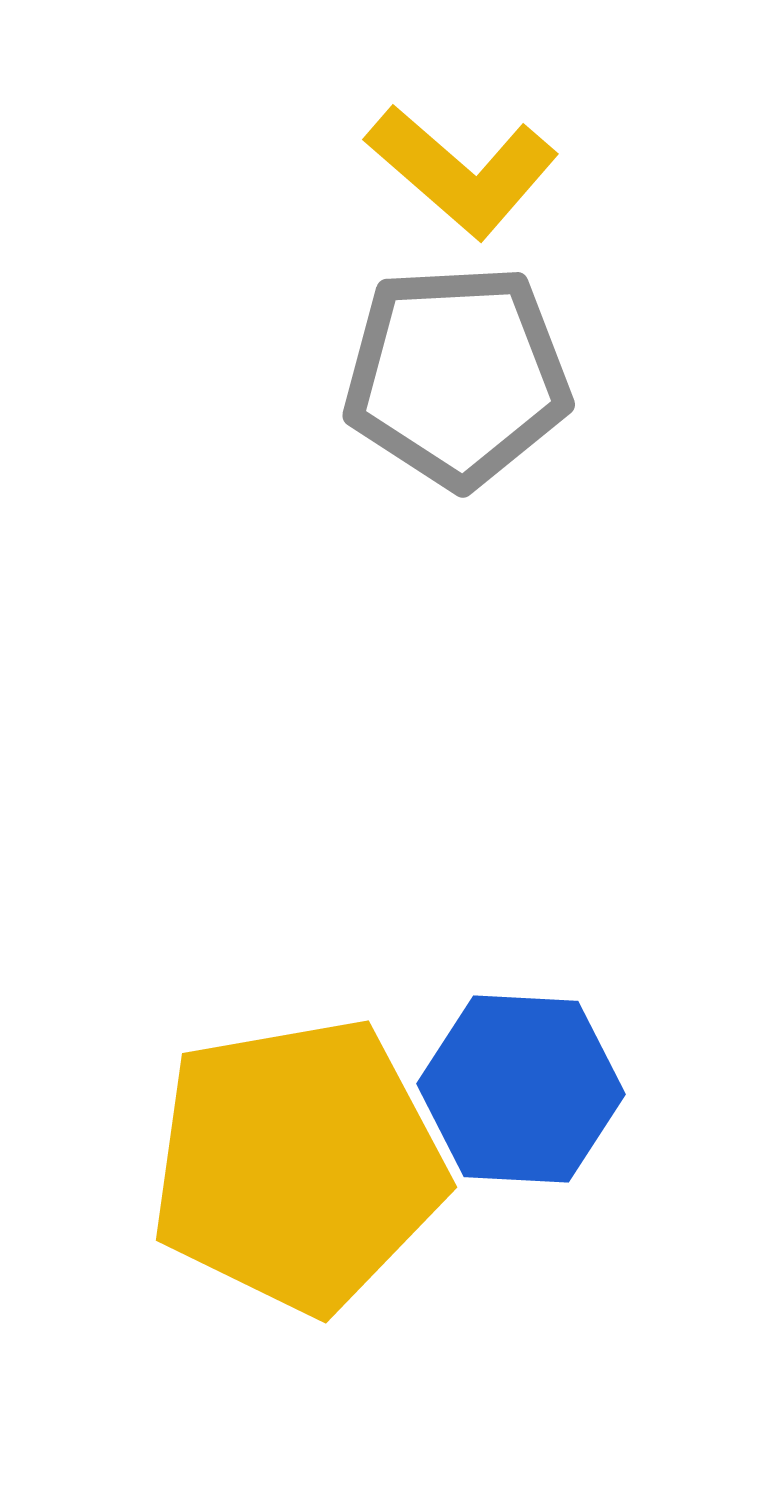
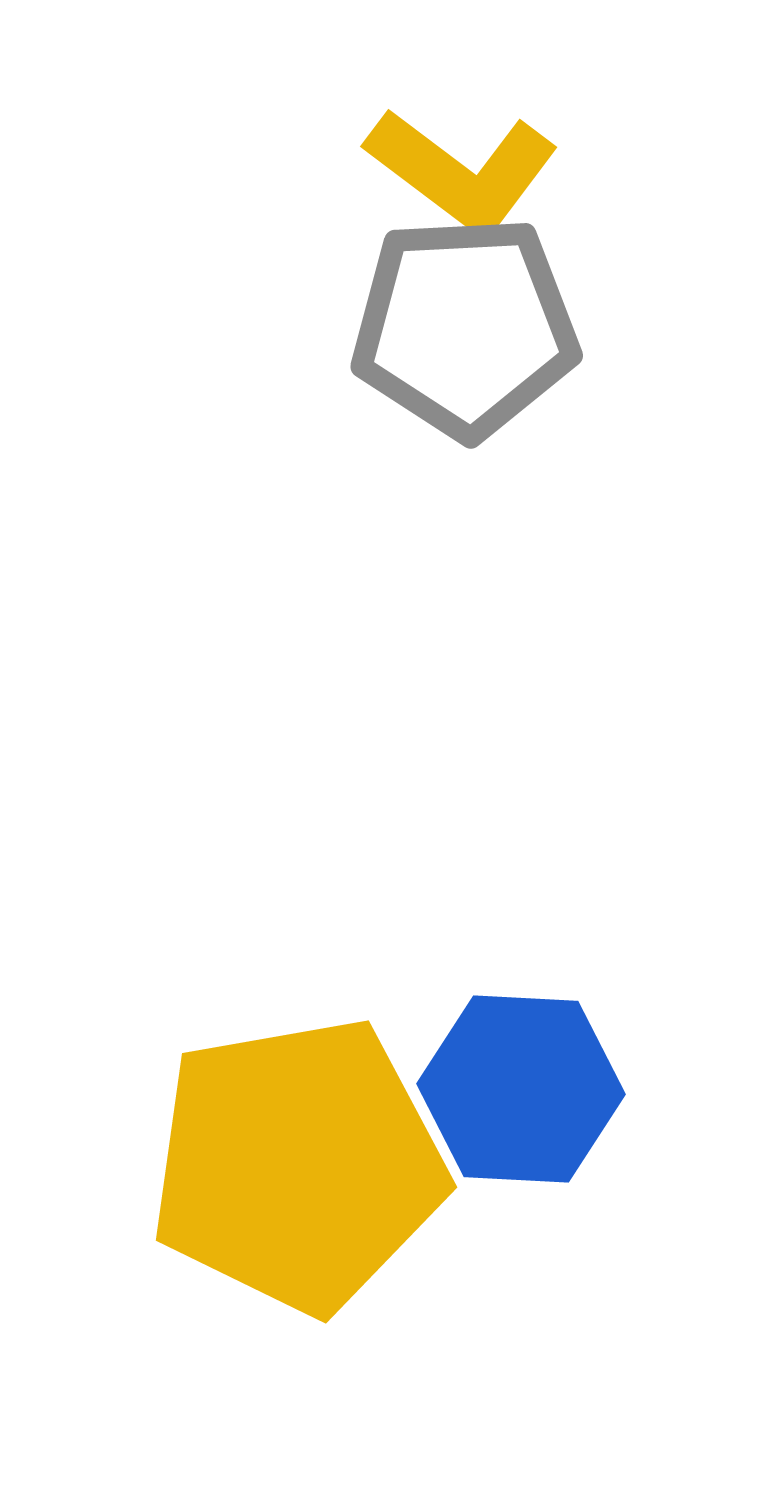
yellow L-shape: rotated 4 degrees counterclockwise
gray pentagon: moved 8 px right, 49 px up
